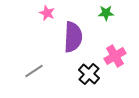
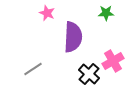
pink cross: moved 2 px left, 5 px down
gray line: moved 1 px left, 2 px up
